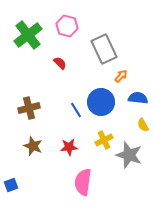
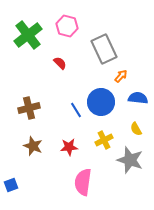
yellow semicircle: moved 7 px left, 4 px down
gray star: moved 1 px right, 5 px down
